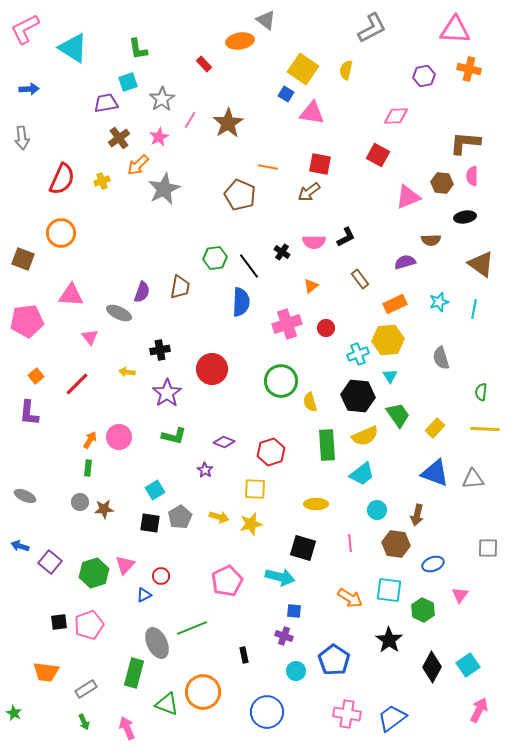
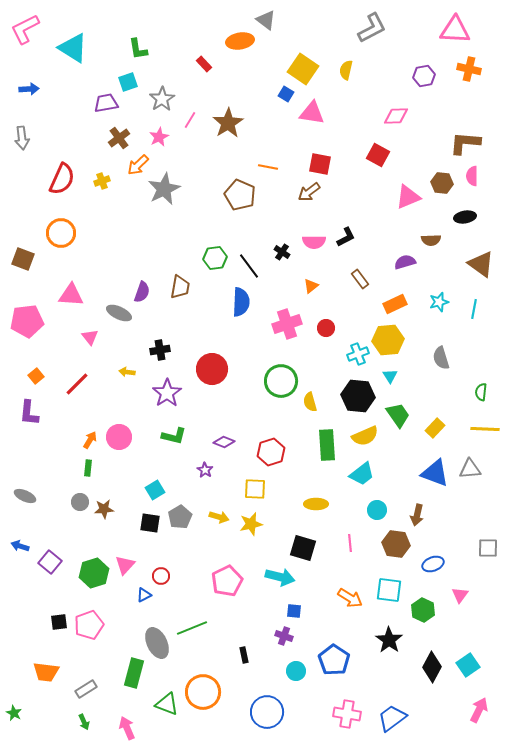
gray triangle at (473, 479): moved 3 px left, 10 px up
